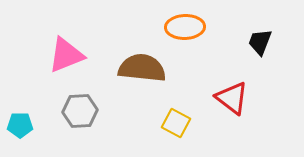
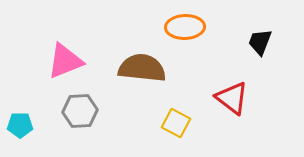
pink triangle: moved 1 px left, 6 px down
